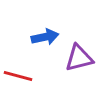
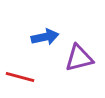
red line: moved 2 px right, 1 px down
